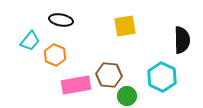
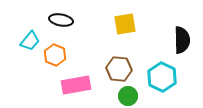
yellow square: moved 2 px up
brown hexagon: moved 10 px right, 6 px up
green circle: moved 1 px right
